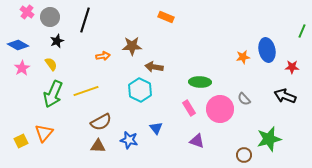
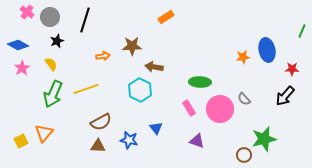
orange rectangle: rotated 56 degrees counterclockwise
red star: moved 2 px down
yellow line: moved 2 px up
black arrow: rotated 70 degrees counterclockwise
green star: moved 5 px left
